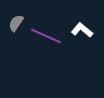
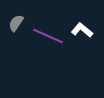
purple line: moved 2 px right
